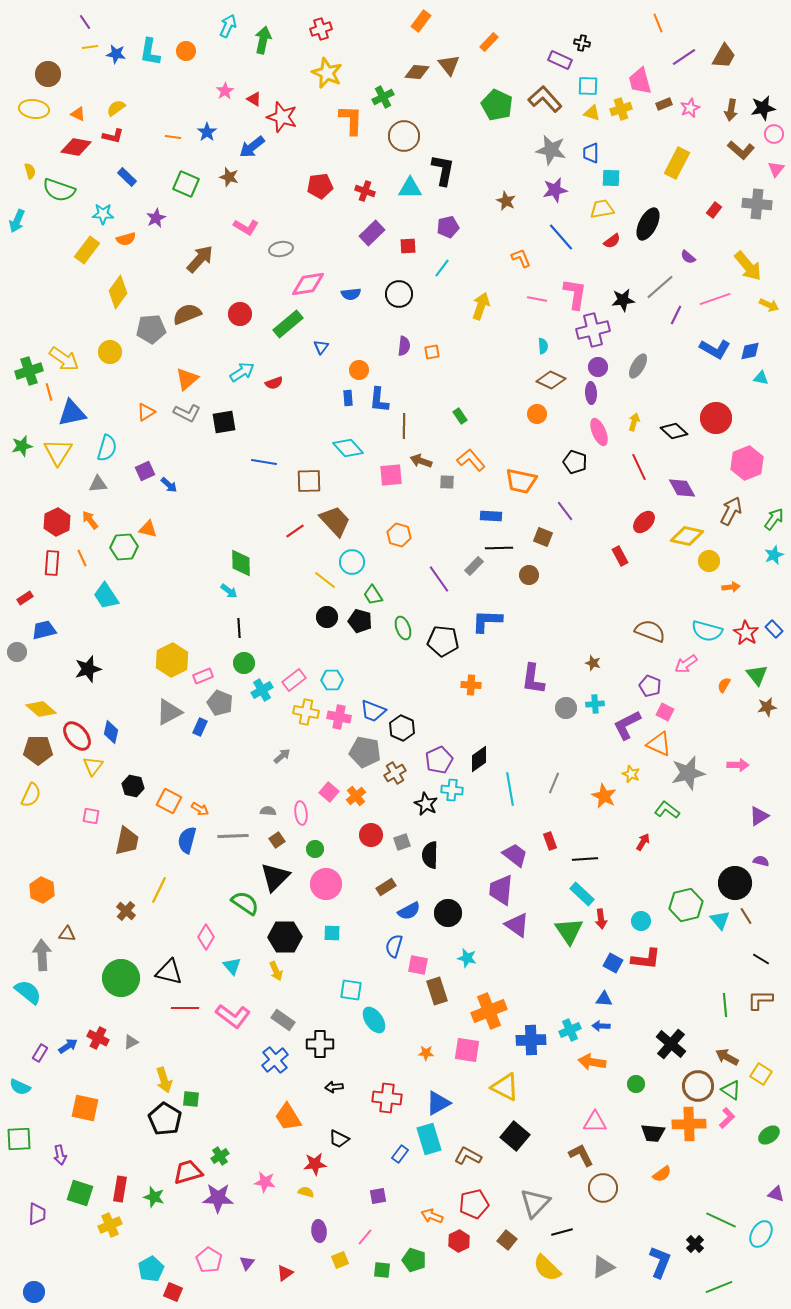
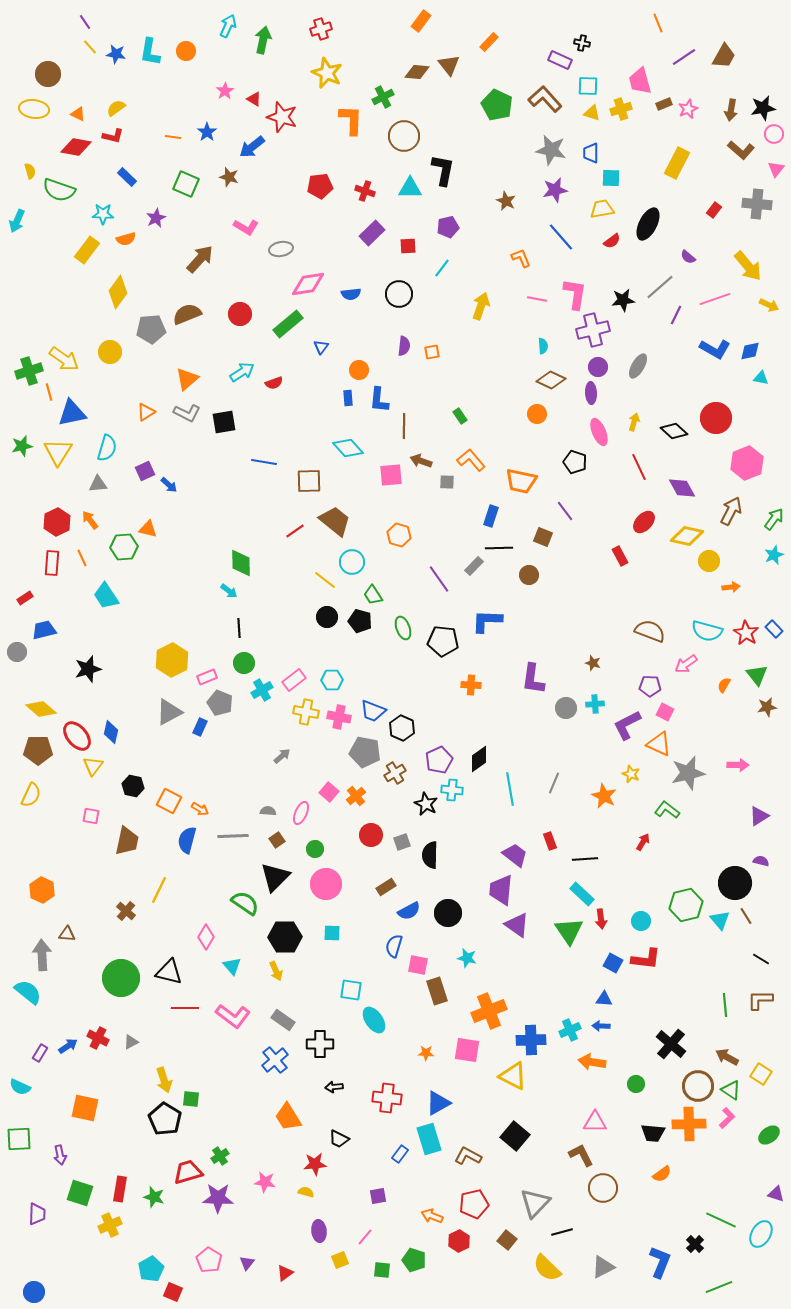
yellow line at (90, 47): rotated 56 degrees clockwise
pink star at (690, 108): moved 2 px left, 1 px down
blue rectangle at (491, 516): rotated 75 degrees counterclockwise
brown trapezoid at (335, 521): rotated 8 degrees counterclockwise
pink rectangle at (203, 676): moved 4 px right, 1 px down
purple pentagon at (650, 686): rotated 20 degrees counterclockwise
pink ellipse at (301, 813): rotated 30 degrees clockwise
yellow triangle at (505, 1087): moved 8 px right, 11 px up
